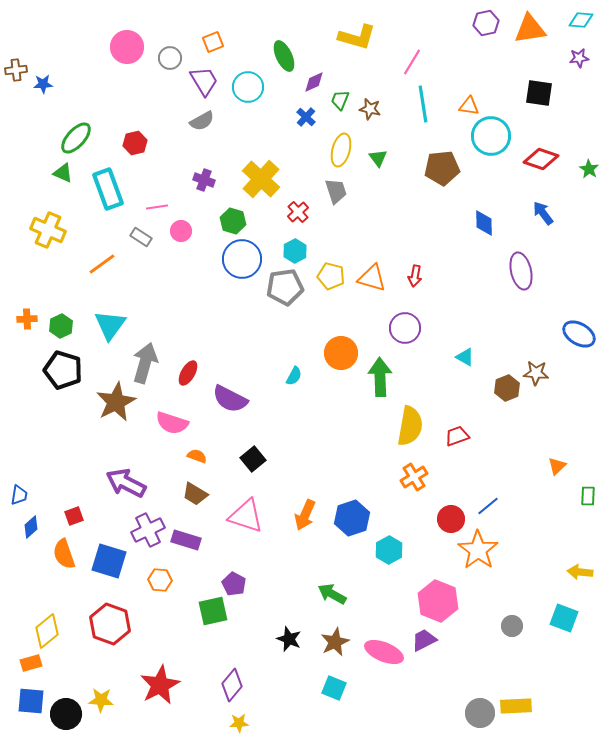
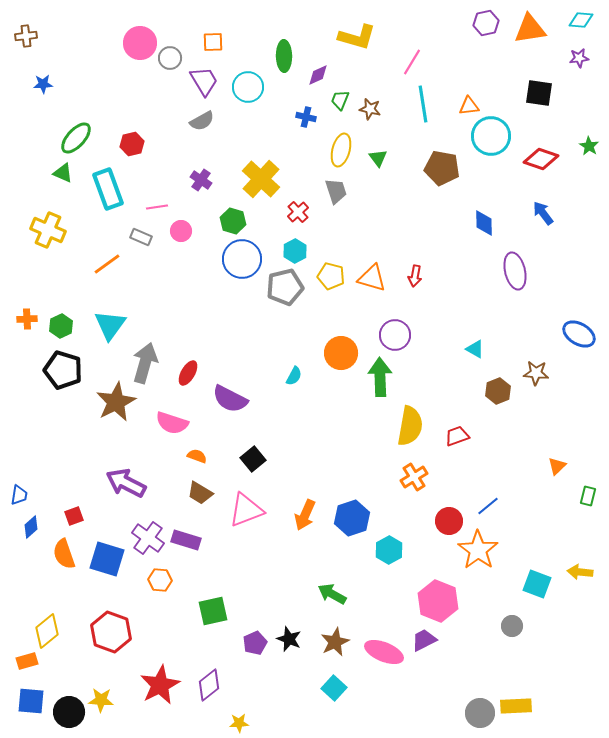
orange square at (213, 42): rotated 20 degrees clockwise
pink circle at (127, 47): moved 13 px right, 4 px up
green ellipse at (284, 56): rotated 24 degrees clockwise
brown cross at (16, 70): moved 10 px right, 34 px up
purple diamond at (314, 82): moved 4 px right, 7 px up
orange triangle at (469, 106): rotated 15 degrees counterclockwise
blue cross at (306, 117): rotated 30 degrees counterclockwise
red hexagon at (135, 143): moved 3 px left, 1 px down
brown pentagon at (442, 168): rotated 16 degrees clockwise
green star at (589, 169): moved 23 px up
purple cross at (204, 180): moved 3 px left; rotated 15 degrees clockwise
gray rectangle at (141, 237): rotated 10 degrees counterclockwise
orange line at (102, 264): moved 5 px right
purple ellipse at (521, 271): moved 6 px left
gray pentagon at (285, 287): rotated 6 degrees counterclockwise
purple circle at (405, 328): moved 10 px left, 7 px down
cyan triangle at (465, 357): moved 10 px right, 8 px up
brown hexagon at (507, 388): moved 9 px left, 3 px down
brown trapezoid at (195, 494): moved 5 px right, 1 px up
green rectangle at (588, 496): rotated 12 degrees clockwise
pink triangle at (246, 516): moved 6 px up; rotated 39 degrees counterclockwise
red circle at (451, 519): moved 2 px left, 2 px down
purple cross at (148, 530): moved 8 px down; rotated 28 degrees counterclockwise
blue square at (109, 561): moved 2 px left, 2 px up
purple pentagon at (234, 584): moved 21 px right, 59 px down; rotated 20 degrees clockwise
cyan square at (564, 618): moved 27 px left, 34 px up
red hexagon at (110, 624): moved 1 px right, 8 px down
orange rectangle at (31, 663): moved 4 px left, 2 px up
purple diamond at (232, 685): moved 23 px left; rotated 12 degrees clockwise
cyan square at (334, 688): rotated 20 degrees clockwise
black circle at (66, 714): moved 3 px right, 2 px up
